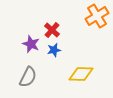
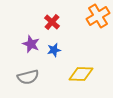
orange cross: moved 1 px right
red cross: moved 8 px up
gray semicircle: rotated 50 degrees clockwise
